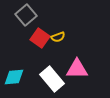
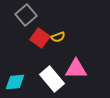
pink triangle: moved 1 px left
cyan diamond: moved 1 px right, 5 px down
